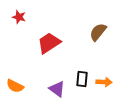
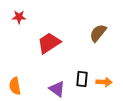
red star: rotated 16 degrees counterclockwise
brown semicircle: moved 1 px down
orange semicircle: rotated 54 degrees clockwise
